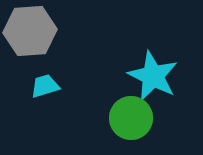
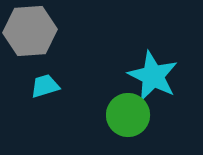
green circle: moved 3 px left, 3 px up
